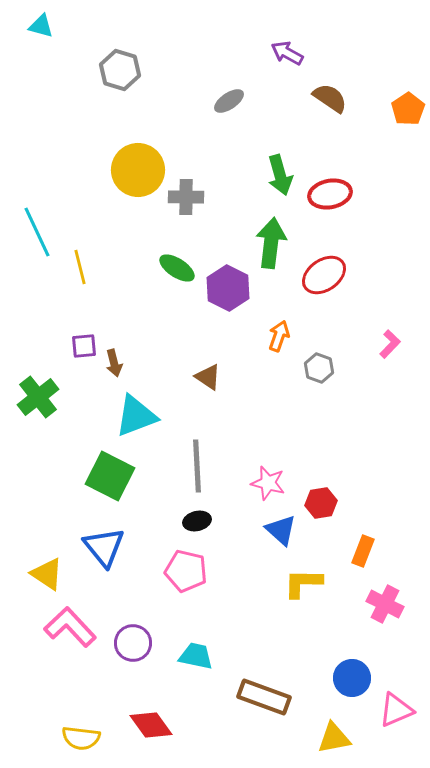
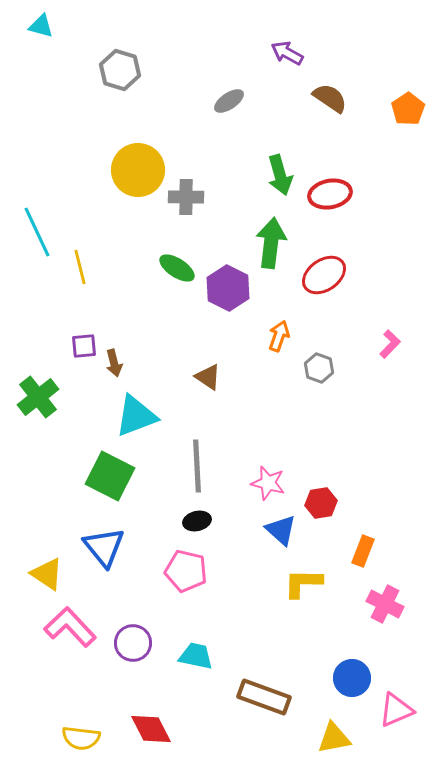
red diamond at (151, 725): moved 4 px down; rotated 9 degrees clockwise
